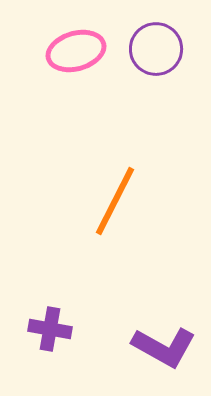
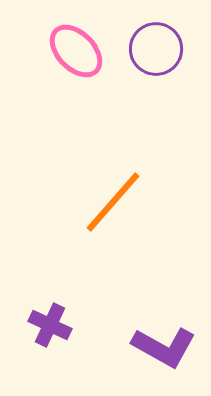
pink ellipse: rotated 62 degrees clockwise
orange line: moved 2 px left, 1 px down; rotated 14 degrees clockwise
purple cross: moved 4 px up; rotated 15 degrees clockwise
